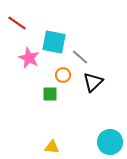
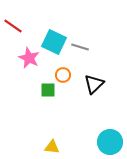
red line: moved 4 px left, 3 px down
cyan square: rotated 15 degrees clockwise
gray line: moved 10 px up; rotated 24 degrees counterclockwise
black triangle: moved 1 px right, 2 px down
green square: moved 2 px left, 4 px up
